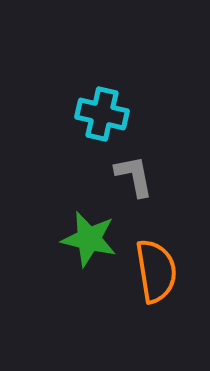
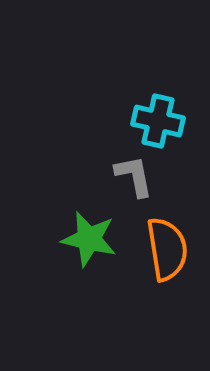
cyan cross: moved 56 px right, 7 px down
orange semicircle: moved 11 px right, 22 px up
